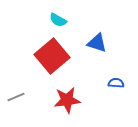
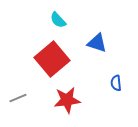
cyan semicircle: rotated 18 degrees clockwise
red square: moved 3 px down
blue semicircle: rotated 98 degrees counterclockwise
gray line: moved 2 px right, 1 px down
